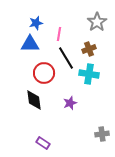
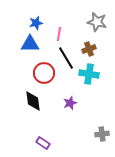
gray star: rotated 24 degrees counterclockwise
black diamond: moved 1 px left, 1 px down
